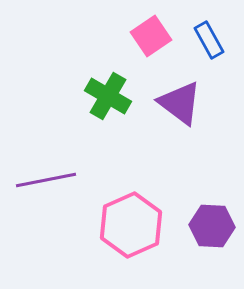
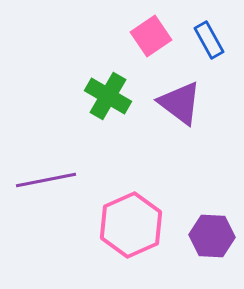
purple hexagon: moved 10 px down
